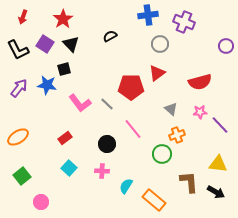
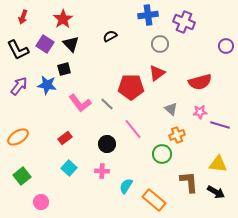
purple arrow: moved 2 px up
purple line: rotated 30 degrees counterclockwise
